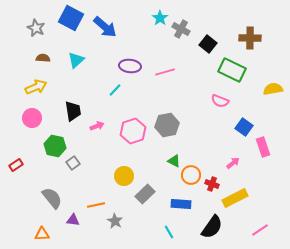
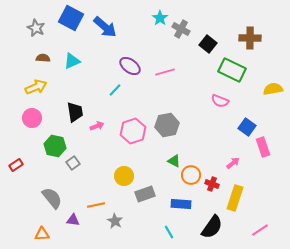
cyan triangle at (76, 60): moved 4 px left, 1 px down; rotated 18 degrees clockwise
purple ellipse at (130, 66): rotated 30 degrees clockwise
black trapezoid at (73, 111): moved 2 px right, 1 px down
blue square at (244, 127): moved 3 px right
gray rectangle at (145, 194): rotated 24 degrees clockwise
yellow rectangle at (235, 198): rotated 45 degrees counterclockwise
